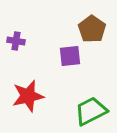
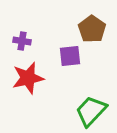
purple cross: moved 6 px right
red star: moved 18 px up
green trapezoid: rotated 20 degrees counterclockwise
